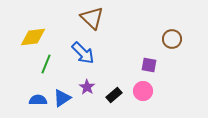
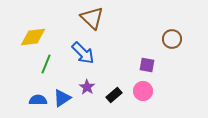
purple square: moved 2 px left
